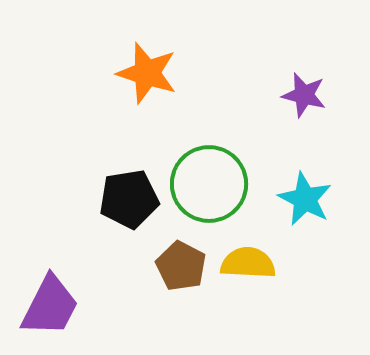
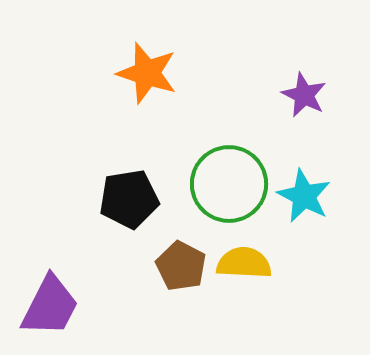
purple star: rotated 12 degrees clockwise
green circle: moved 20 px right
cyan star: moved 1 px left, 3 px up
yellow semicircle: moved 4 px left
